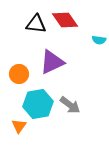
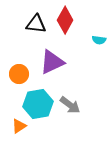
red diamond: rotated 64 degrees clockwise
orange triangle: rotated 21 degrees clockwise
